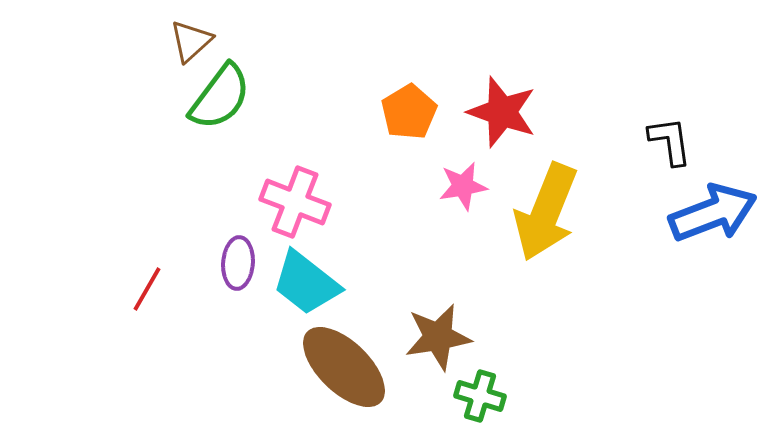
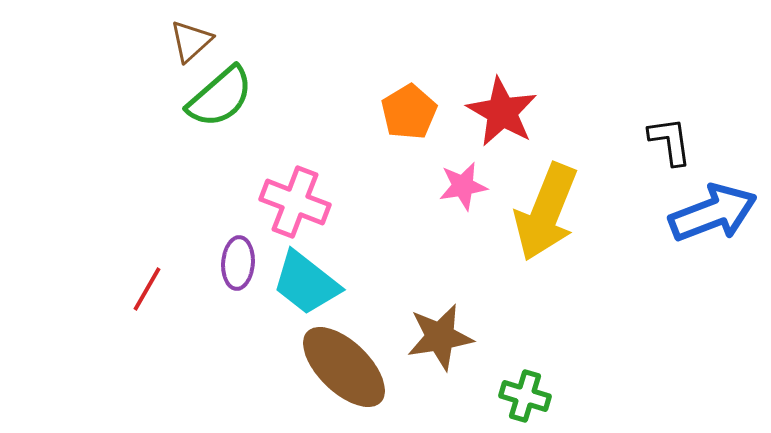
green semicircle: rotated 12 degrees clockwise
red star: rotated 10 degrees clockwise
brown star: moved 2 px right
green cross: moved 45 px right
